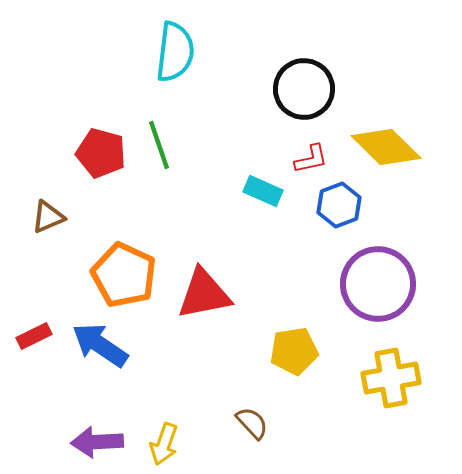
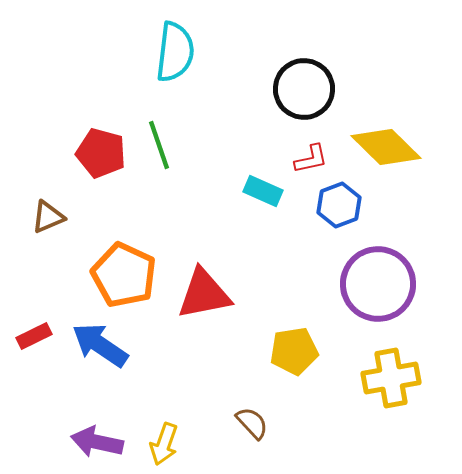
purple arrow: rotated 15 degrees clockwise
